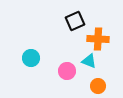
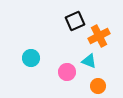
orange cross: moved 1 px right, 3 px up; rotated 30 degrees counterclockwise
pink circle: moved 1 px down
